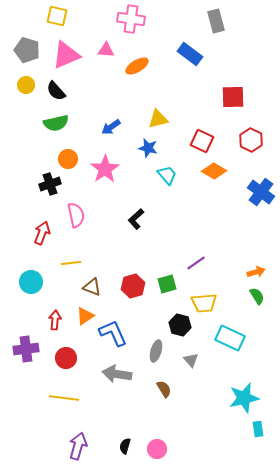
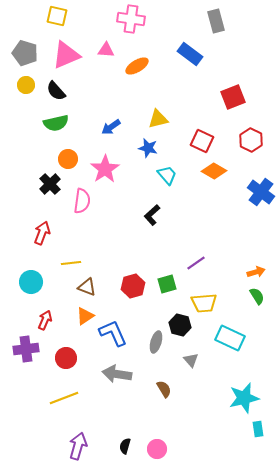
gray pentagon at (27, 50): moved 2 px left, 3 px down
red square at (233, 97): rotated 20 degrees counterclockwise
black cross at (50, 184): rotated 25 degrees counterclockwise
pink semicircle at (76, 215): moved 6 px right, 14 px up; rotated 20 degrees clockwise
black L-shape at (136, 219): moved 16 px right, 4 px up
brown triangle at (92, 287): moved 5 px left
red arrow at (55, 320): moved 10 px left; rotated 18 degrees clockwise
gray ellipse at (156, 351): moved 9 px up
yellow line at (64, 398): rotated 28 degrees counterclockwise
